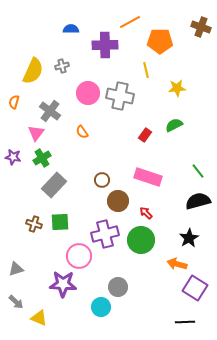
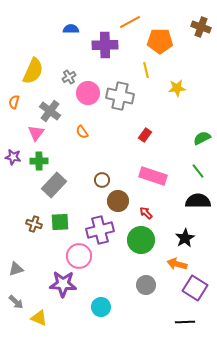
gray cross at (62, 66): moved 7 px right, 11 px down; rotated 16 degrees counterclockwise
green semicircle at (174, 125): moved 28 px right, 13 px down
green cross at (42, 158): moved 3 px left, 3 px down; rotated 30 degrees clockwise
pink rectangle at (148, 177): moved 5 px right, 1 px up
black semicircle at (198, 201): rotated 15 degrees clockwise
purple cross at (105, 234): moved 5 px left, 4 px up
black star at (189, 238): moved 4 px left
gray circle at (118, 287): moved 28 px right, 2 px up
